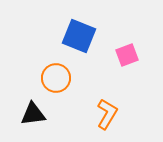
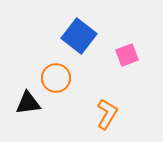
blue square: rotated 16 degrees clockwise
black triangle: moved 5 px left, 11 px up
